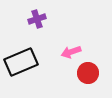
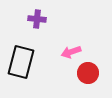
purple cross: rotated 24 degrees clockwise
black rectangle: rotated 52 degrees counterclockwise
